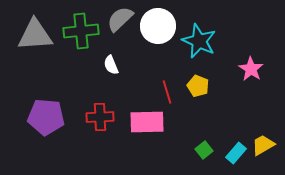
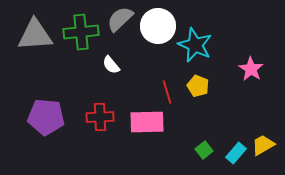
green cross: moved 1 px down
cyan star: moved 4 px left, 4 px down
white semicircle: rotated 18 degrees counterclockwise
